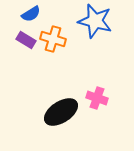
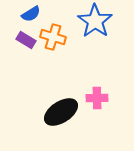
blue star: rotated 20 degrees clockwise
orange cross: moved 2 px up
pink cross: rotated 20 degrees counterclockwise
